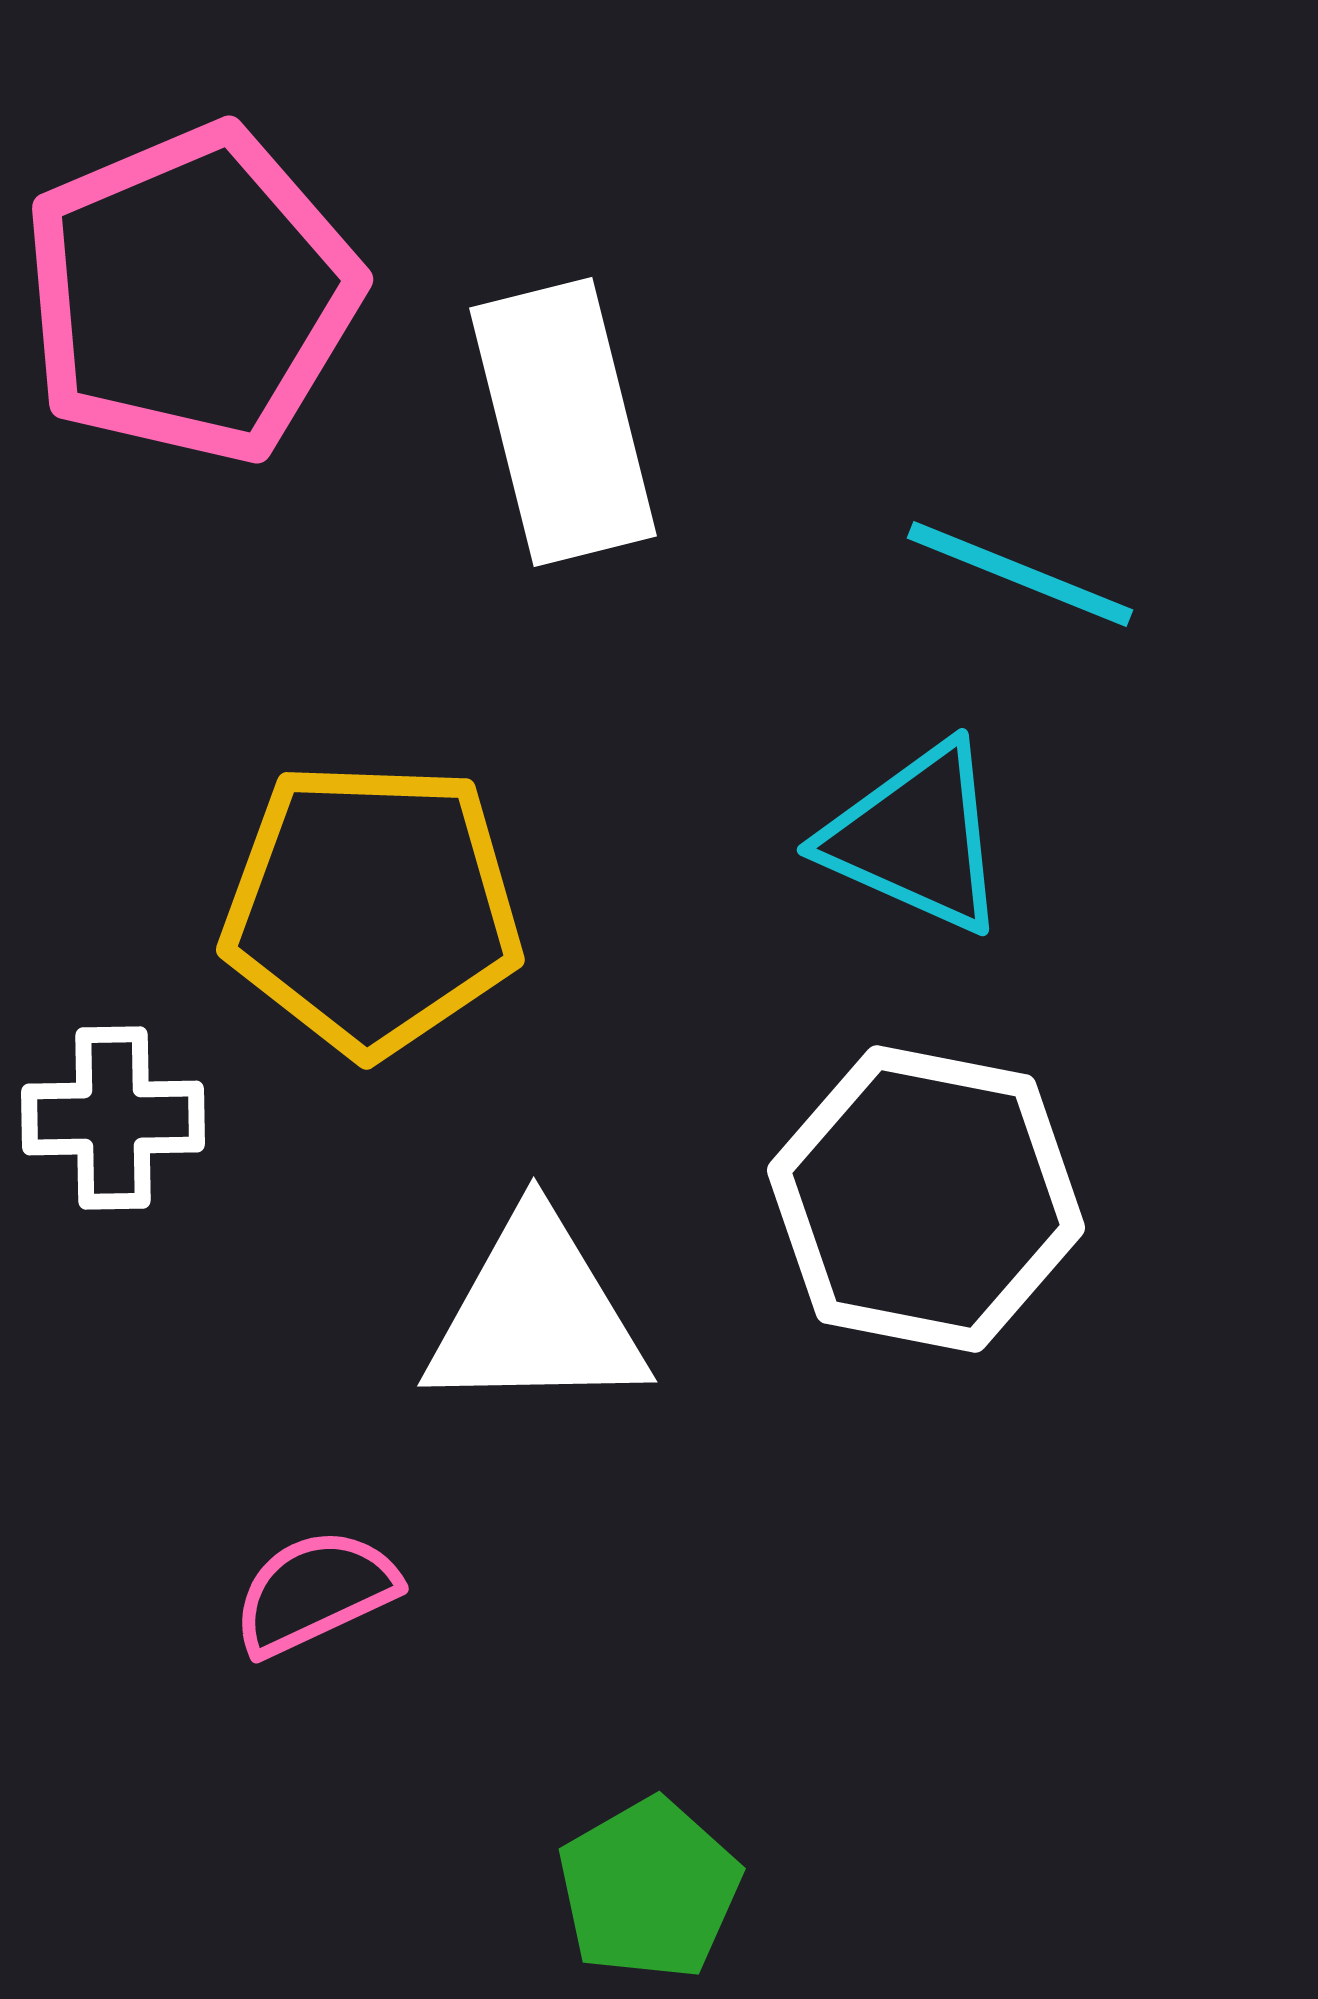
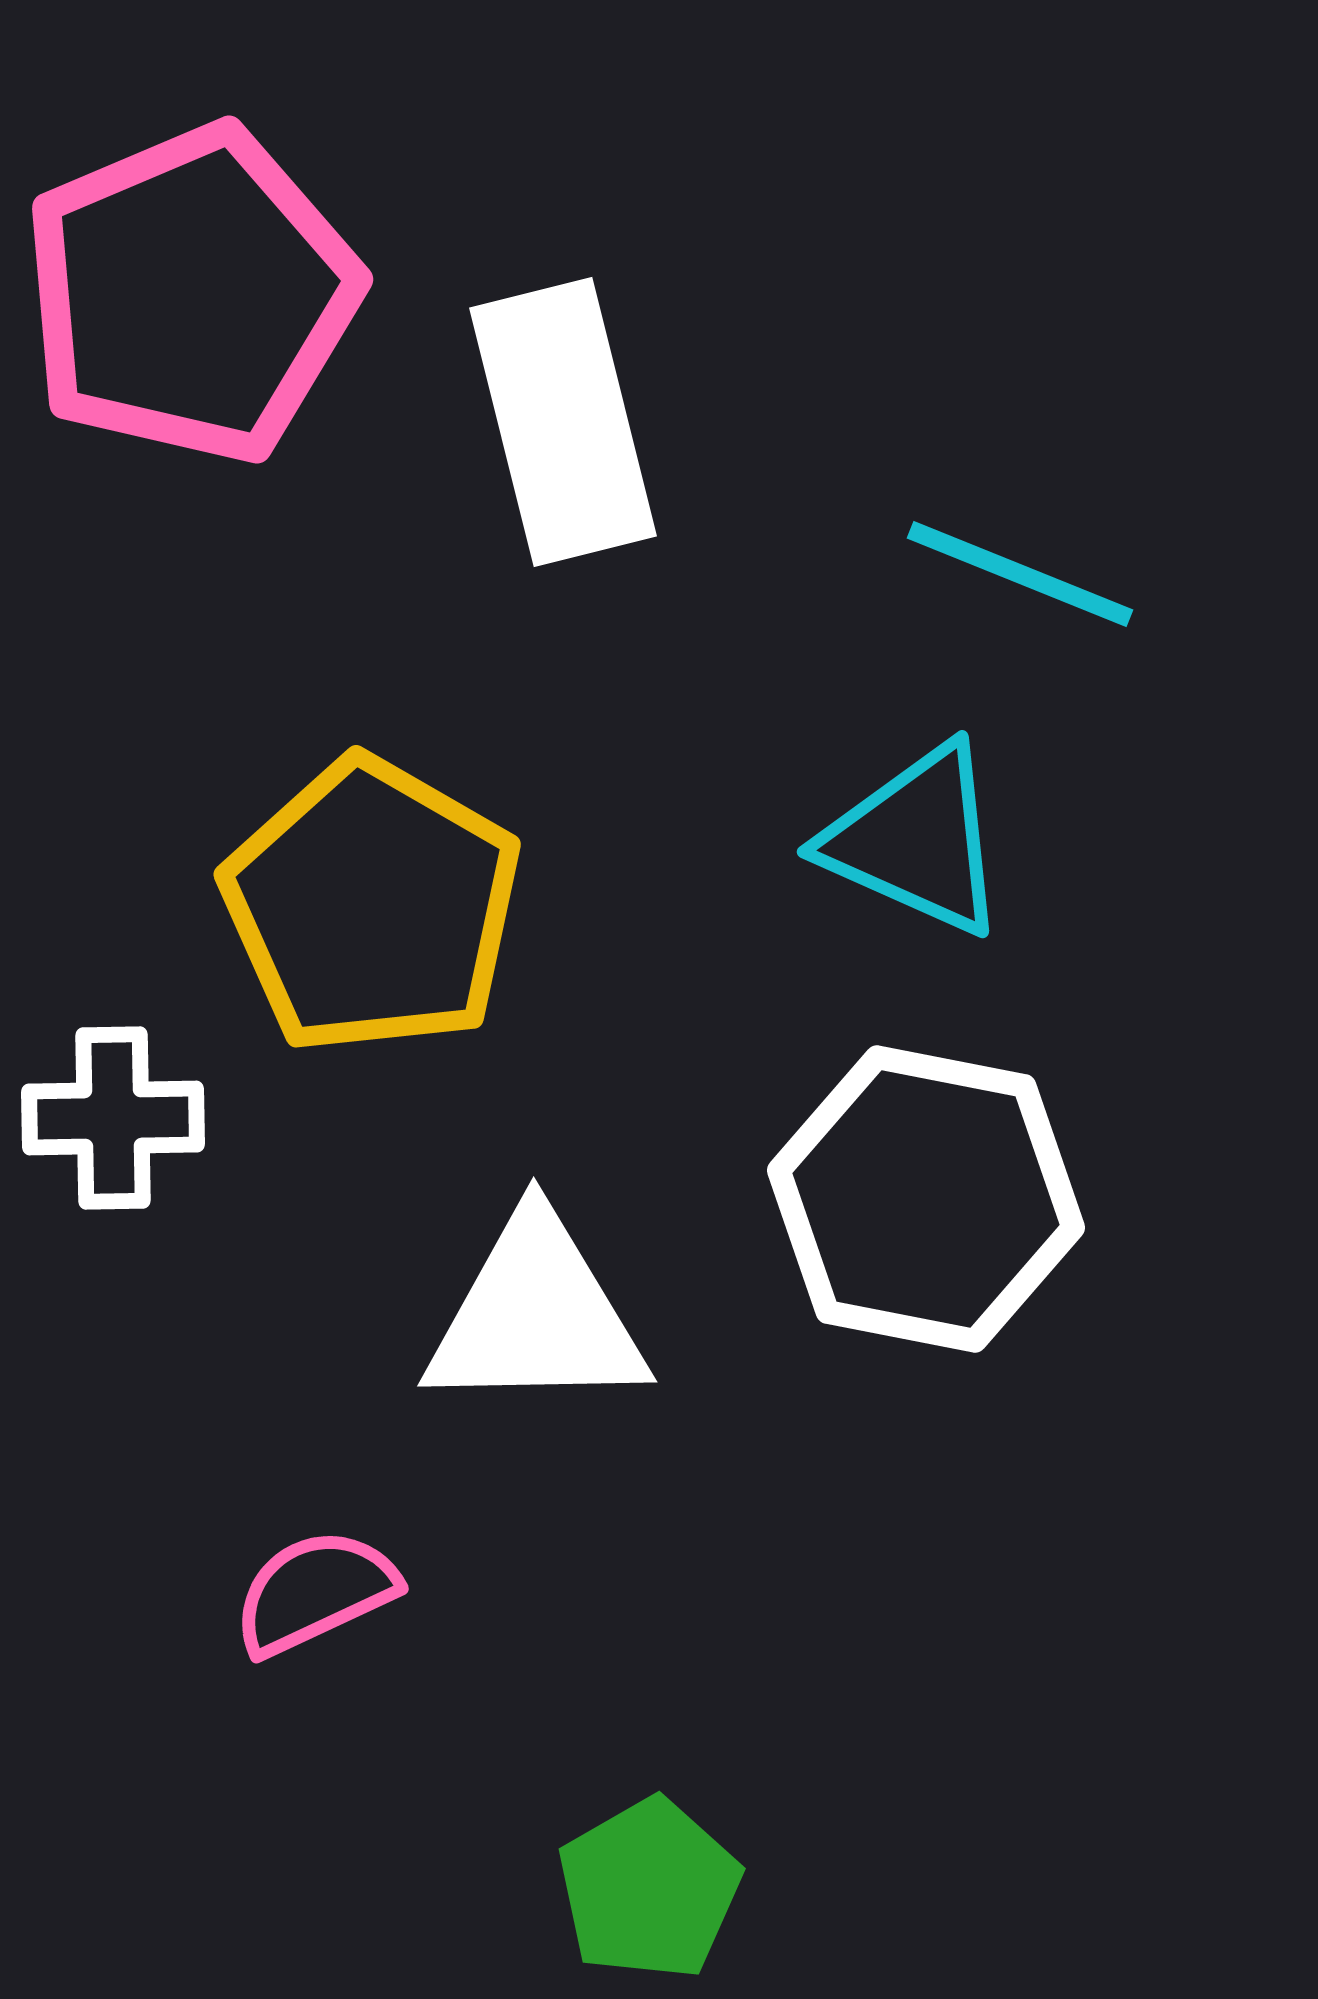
cyan triangle: moved 2 px down
yellow pentagon: moved 2 px up; rotated 28 degrees clockwise
